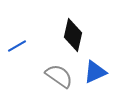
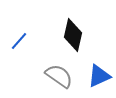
blue line: moved 2 px right, 5 px up; rotated 18 degrees counterclockwise
blue triangle: moved 4 px right, 4 px down
